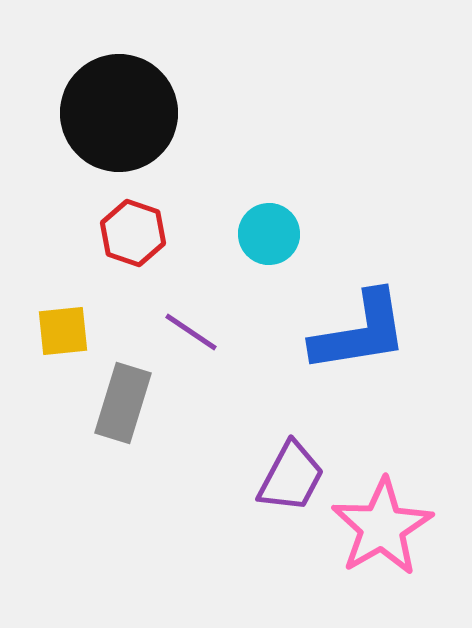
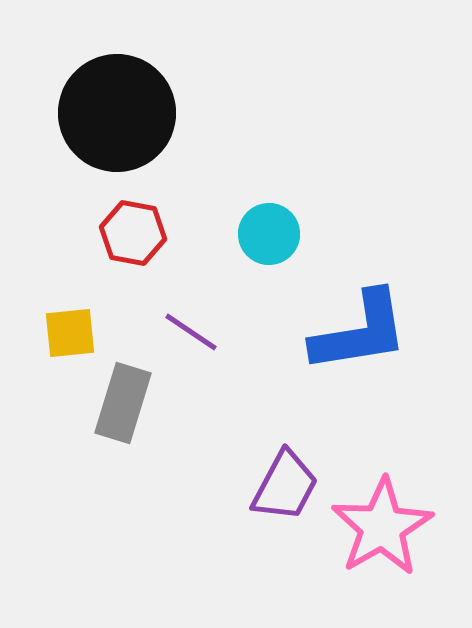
black circle: moved 2 px left
red hexagon: rotated 8 degrees counterclockwise
yellow square: moved 7 px right, 2 px down
purple trapezoid: moved 6 px left, 9 px down
